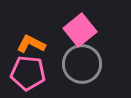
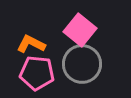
pink square: rotated 12 degrees counterclockwise
pink pentagon: moved 9 px right
